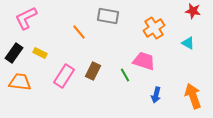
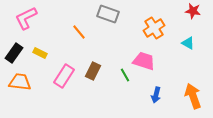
gray rectangle: moved 2 px up; rotated 10 degrees clockwise
